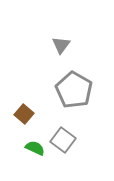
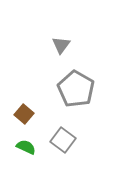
gray pentagon: moved 2 px right, 1 px up
green semicircle: moved 9 px left, 1 px up
